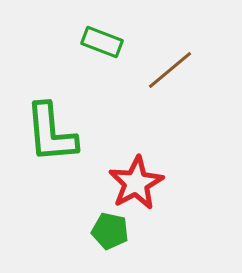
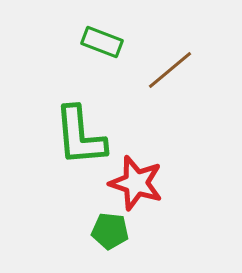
green L-shape: moved 29 px right, 3 px down
red star: rotated 26 degrees counterclockwise
green pentagon: rotated 6 degrees counterclockwise
